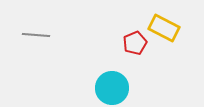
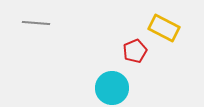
gray line: moved 12 px up
red pentagon: moved 8 px down
